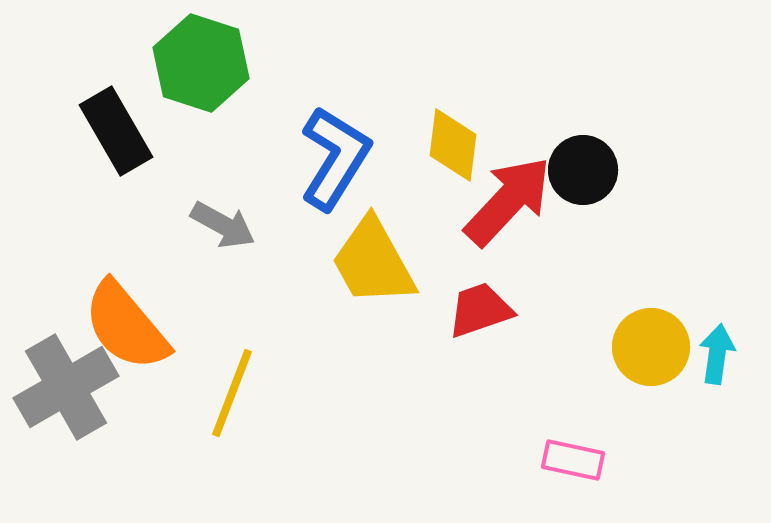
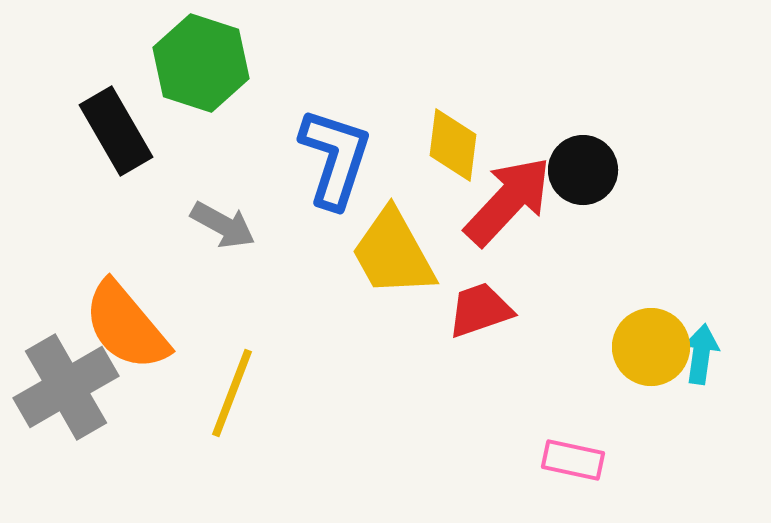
blue L-shape: rotated 14 degrees counterclockwise
yellow trapezoid: moved 20 px right, 9 px up
cyan arrow: moved 16 px left
